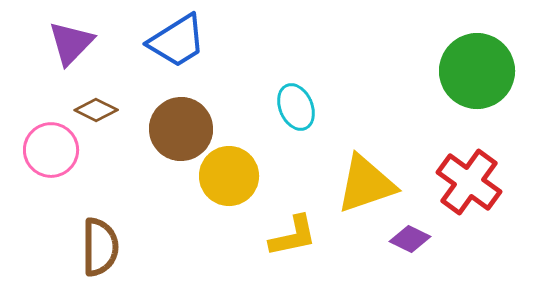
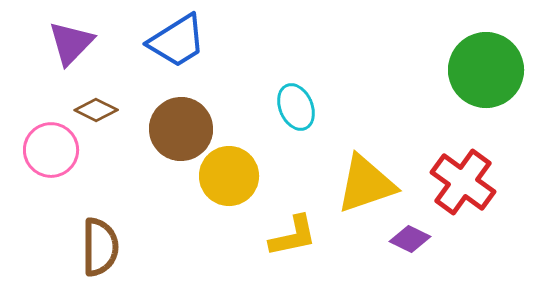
green circle: moved 9 px right, 1 px up
red cross: moved 6 px left
